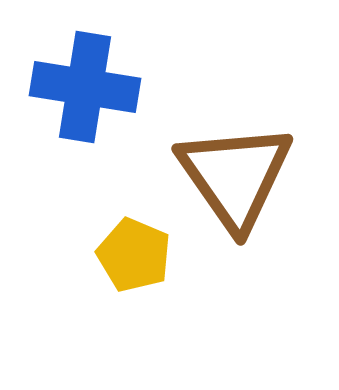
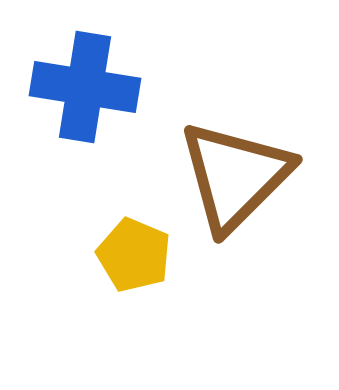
brown triangle: rotated 20 degrees clockwise
